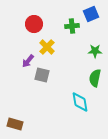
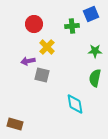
purple arrow: rotated 40 degrees clockwise
cyan diamond: moved 5 px left, 2 px down
